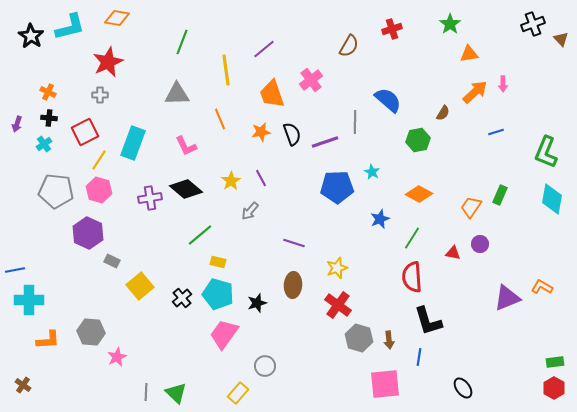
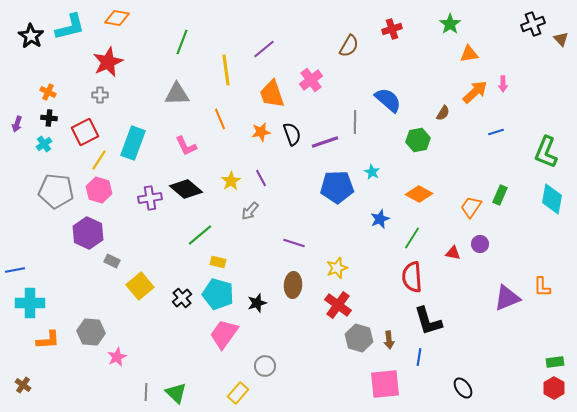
orange L-shape at (542, 287): rotated 120 degrees counterclockwise
cyan cross at (29, 300): moved 1 px right, 3 px down
